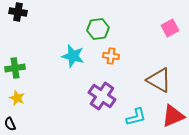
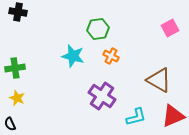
orange cross: rotated 21 degrees clockwise
